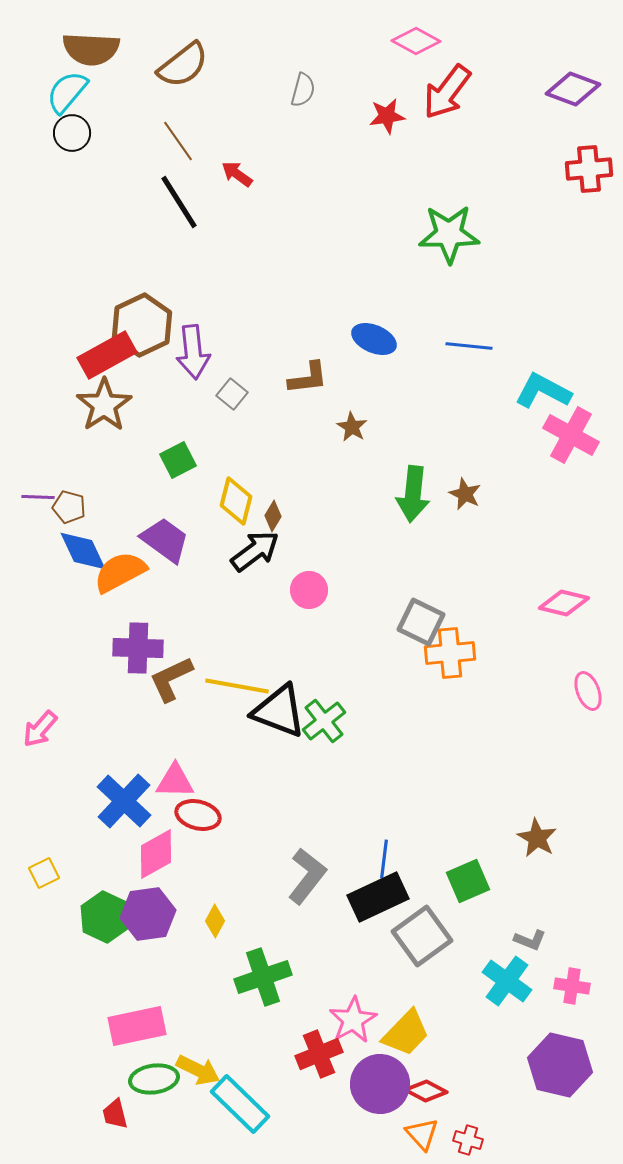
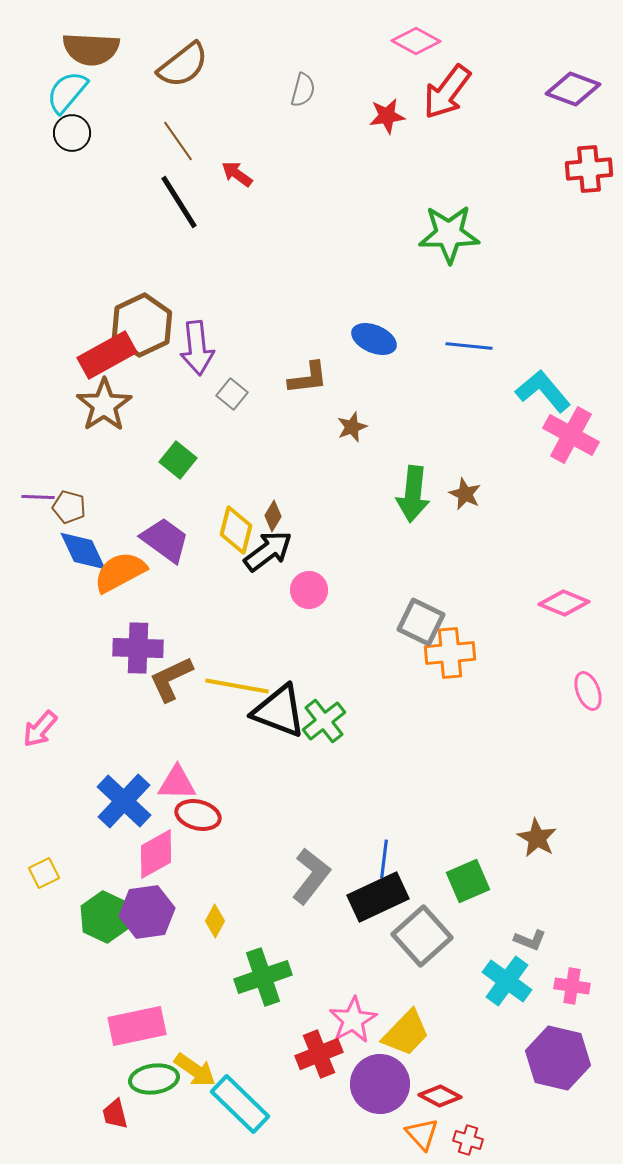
purple arrow at (193, 352): moved 4 px right, 4 px up
cyan L-shape at (543, 391): rotated 22 degrees clockwise
brown star at (352, 427): rotated 20 degrees clockwise
green square at (178, 460): rotated 24 degrees counterclockwise
yellow diamond at (236, 501): moved 29 px down
black arrow at (255, 551): moved 13 px right
pink diamond at (564, 603): rotated 9 degrees clockwise
pink triangle at (175, 781): moved 2 px right, 2 px down
gray L-shape at (307, 876): moved 4 px right
purple hexagon at (148, 914): moved 1 px left, 2 px up
gray square at (422, 936): rotated 6 degrees counterclockwise
purple hexagon at (560, 1065): moved 2 px left, 7 px up
yellow arrow at (198, 1070): moved 3 px left; rotated 9 degrees clockwise
red diamond at (426, 1091): moved 14 px right, 5 px down
